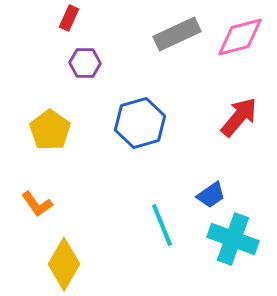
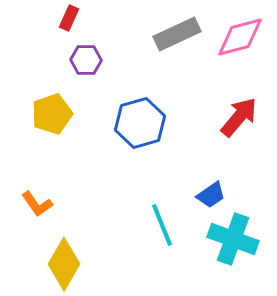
purple hexagon: moved 1 px right, 3 px up
yellow pentagon: moved 2 px right, 16 px up; rotated 18 degrees clockwise
